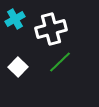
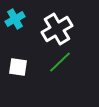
white cross: moved 6 px right; rotated 16 degrees counterclockwise
white square: rotated 36 degrees counterclockwise
